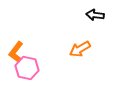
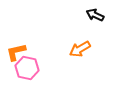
black arrow: rotated 18 degrees clockwise
orange L-shape: rotated 40 degrees clockwise
